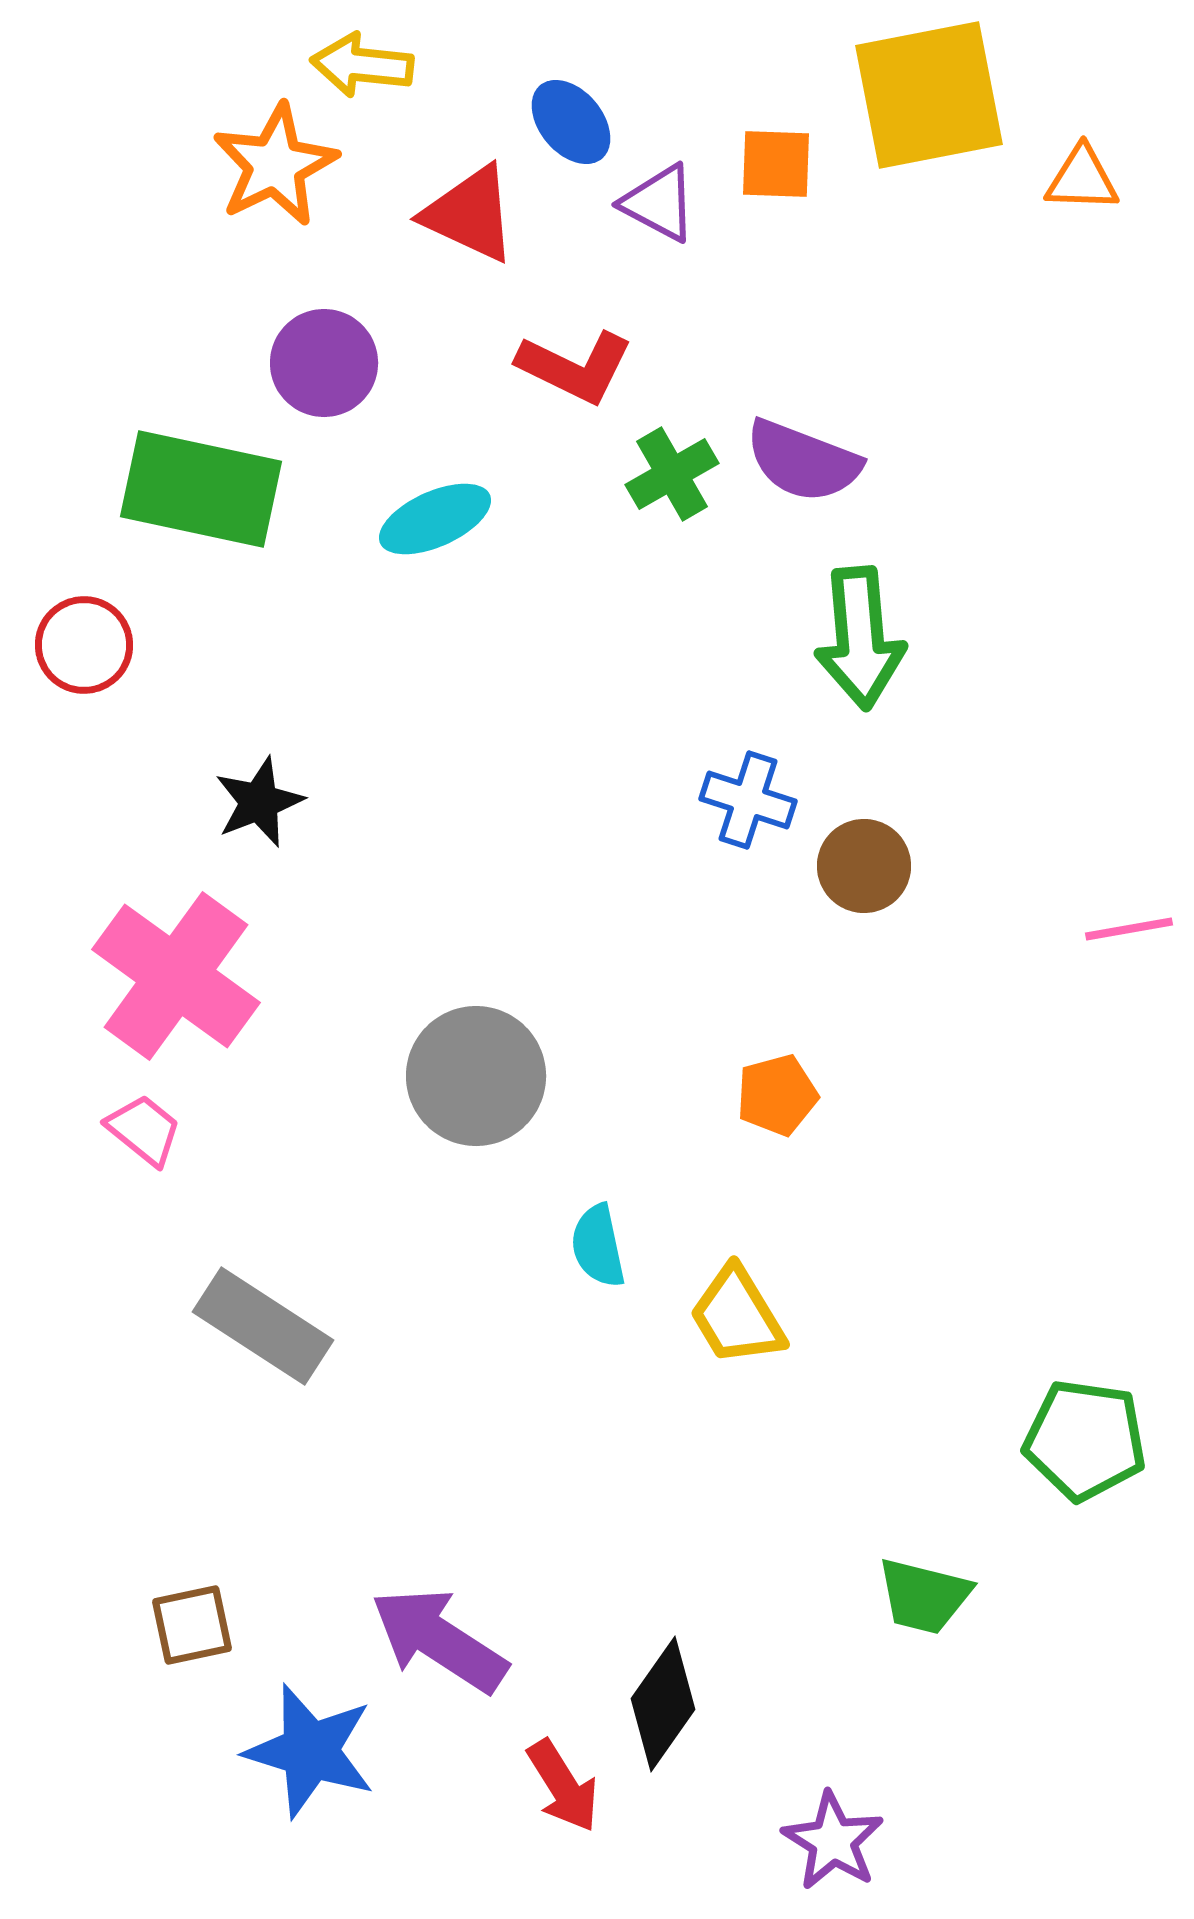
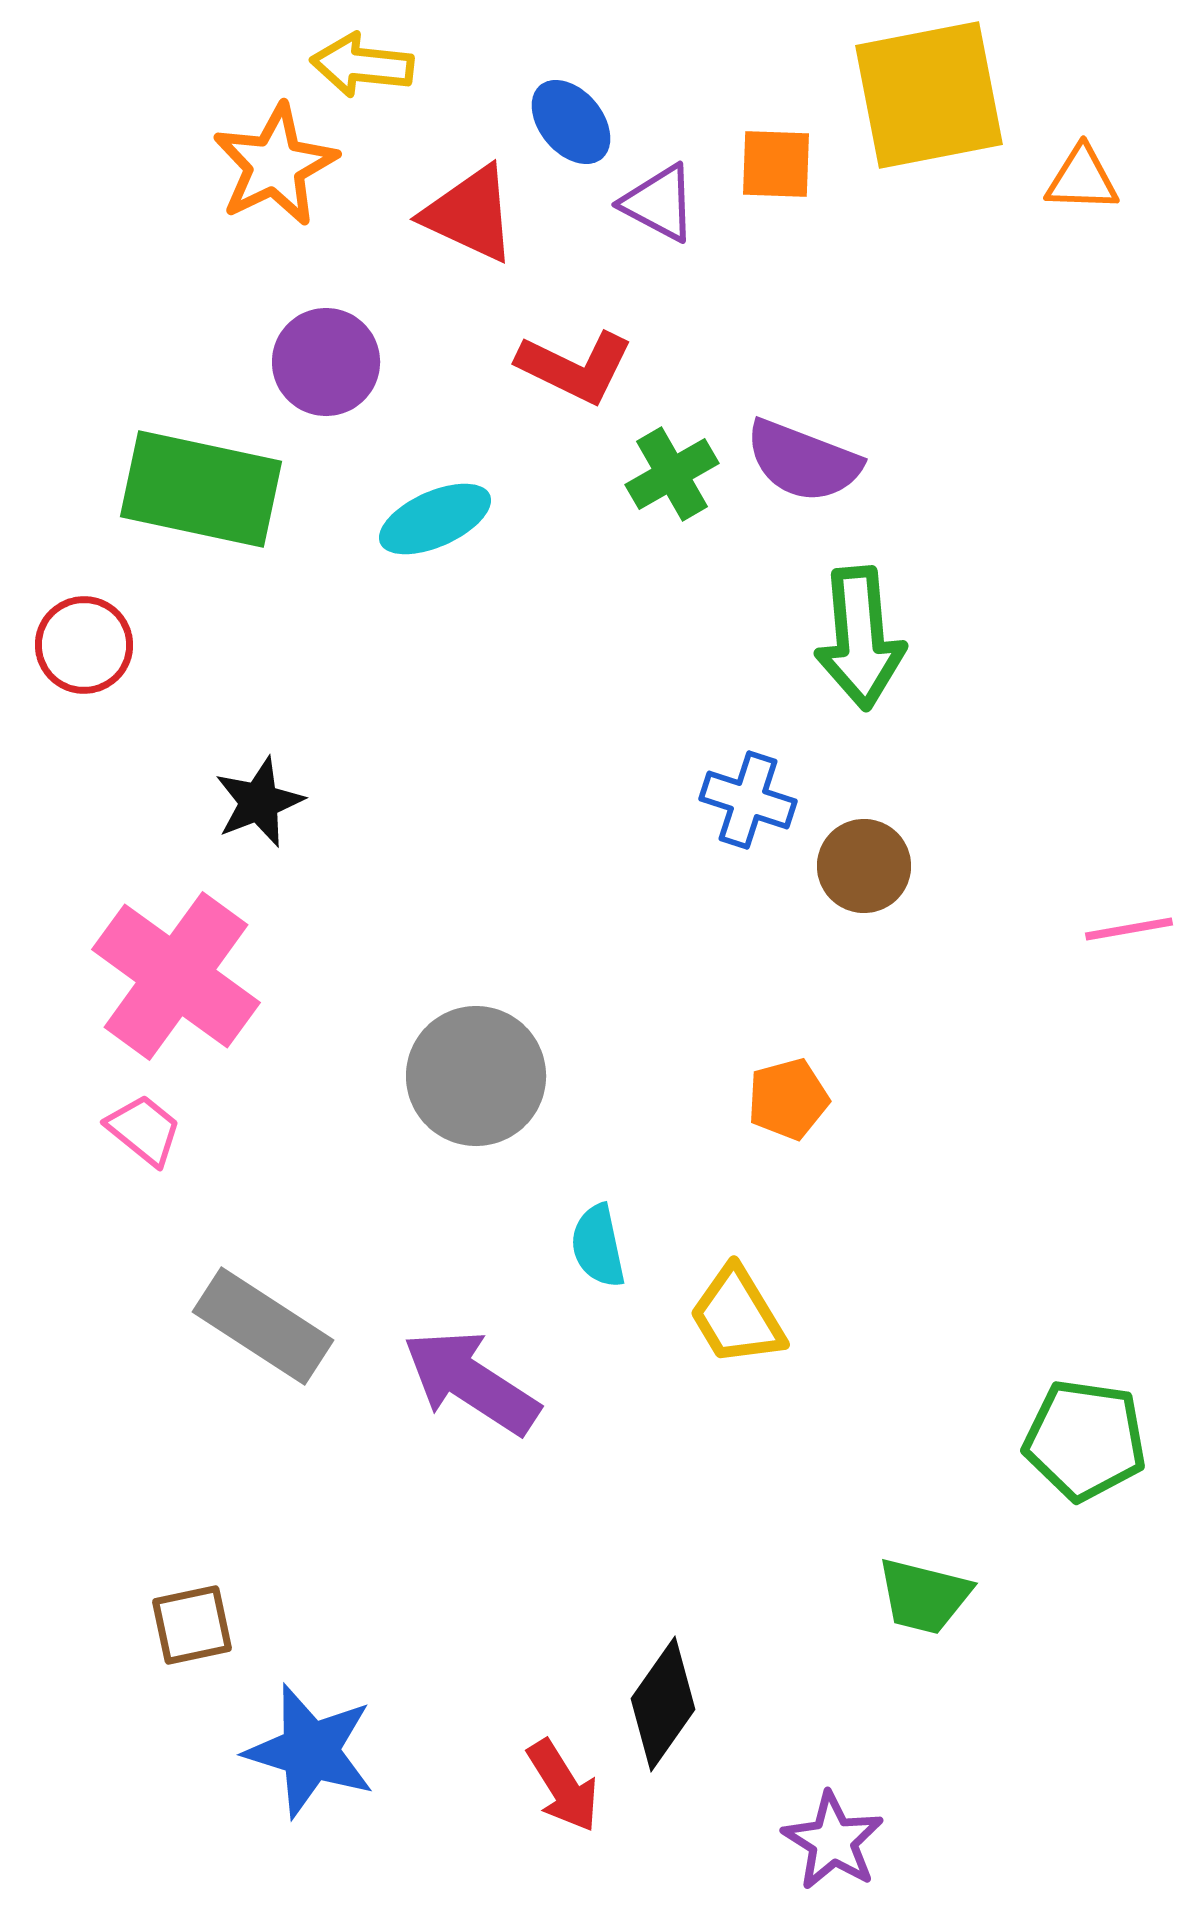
purple circle: moved 2 px right, 1 px up
orange pentagon: moved 11 px right, 4 px down
purple arrow: moved 32 px right, 258 px up
